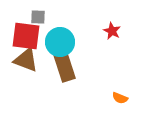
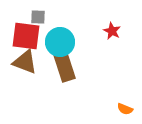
brown triangle: moved 1 px left, 2 px down
orange semicircle: moved 5 px right, 11 px down
